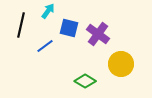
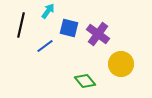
green diamond: rotated 20 degrees clockwise
